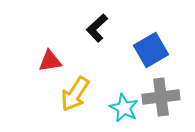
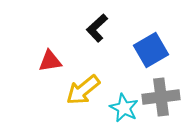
yellow arrow: moved 8 px right, 4 px up; rotated 18 degrees clockwise
